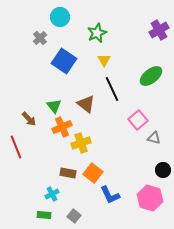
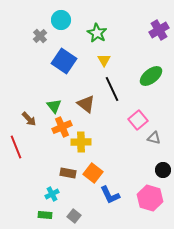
cyan circle: moved 1 px right, 3 px down
green star: rotated 18 degrees counterclockwise
gray cross: moved 2 px up
yellow cross: moved 1 px up; rotated 18 degrees clockwise
green rectangle: moved 1 px right
